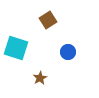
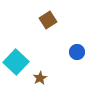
cyan square: moved 14 px down; rotated 25 degrees clockwise
blue circle: moved 9 px right
